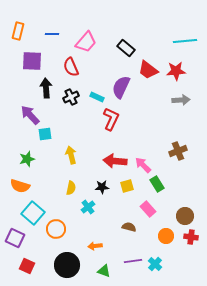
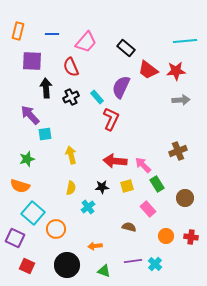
cyan rectangle at (97, 97): rotated 24 degrees clockwise
brown circle at (185, 216): moved 18 px up
